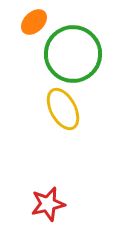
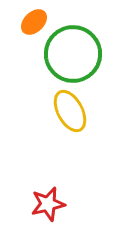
yellow ellipse: moved 7 px right, 2 px down
